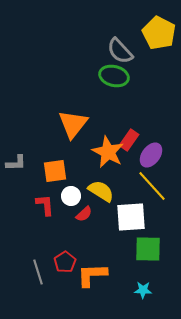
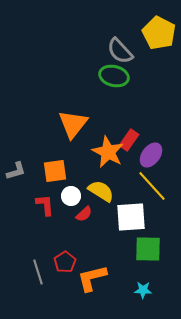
gray L-shape: moved 8 px down; rotated 15 degrees counterclockwise
orange L-shape: moved 3 px down; rotated 12 degrees counterclockwise
